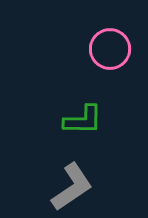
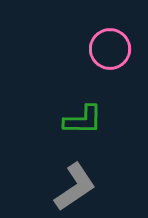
gray L-shape: moved 3 px right
